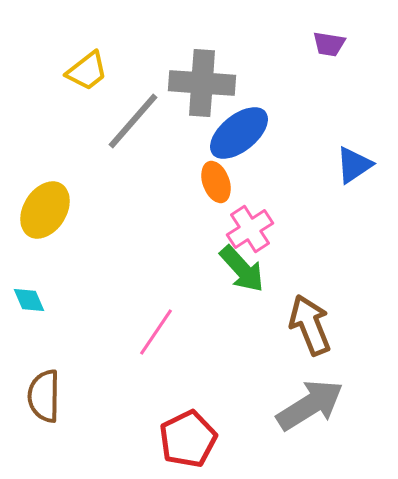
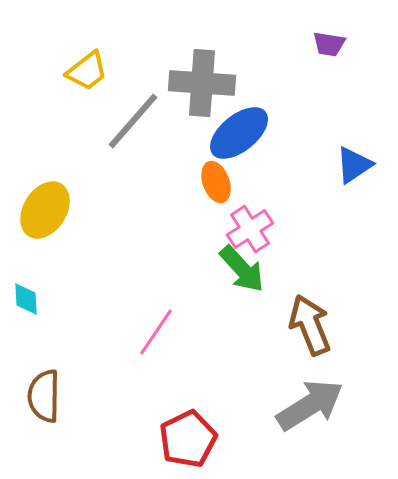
cyan diamond: moved 3 px left, 1 px up; rotated 20 degrees clockwise
